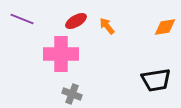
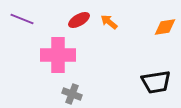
red ellipse: moved 3 px right, 1 px up
orange arrow: moved 2 px right, 4 px up; rotated 12 degrees counterclockwise
pink cross: moved 3 px left, 1 px down
black trapezoid: moved 2 px down
